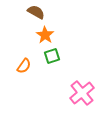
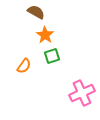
pink cross: rotated 15 degrees clockwise
